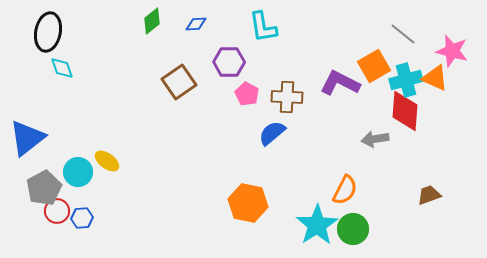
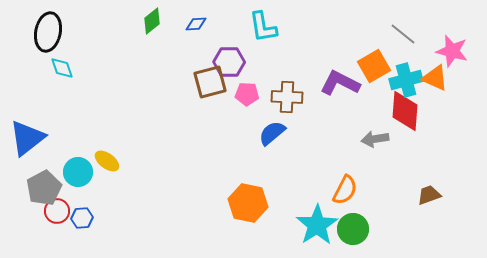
brown square: moved 31 px right; rotated 20 degrees clockwise
pink pentagon: rotated 25 degrees counterclockwise
